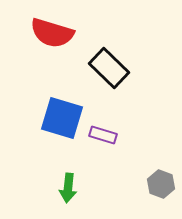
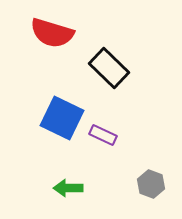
blue square: rotated 9 degrees clockwise
purple rectangle: rotated 8 degrees clockwise
gray hexagon: moved 10 px left
green arrow: rotated 84 degrees clockwise
